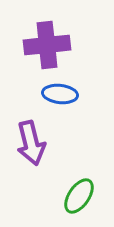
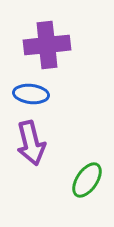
blue ellipse: moved 29 px left
green ellipse: moved 8 px right, 16 px up
